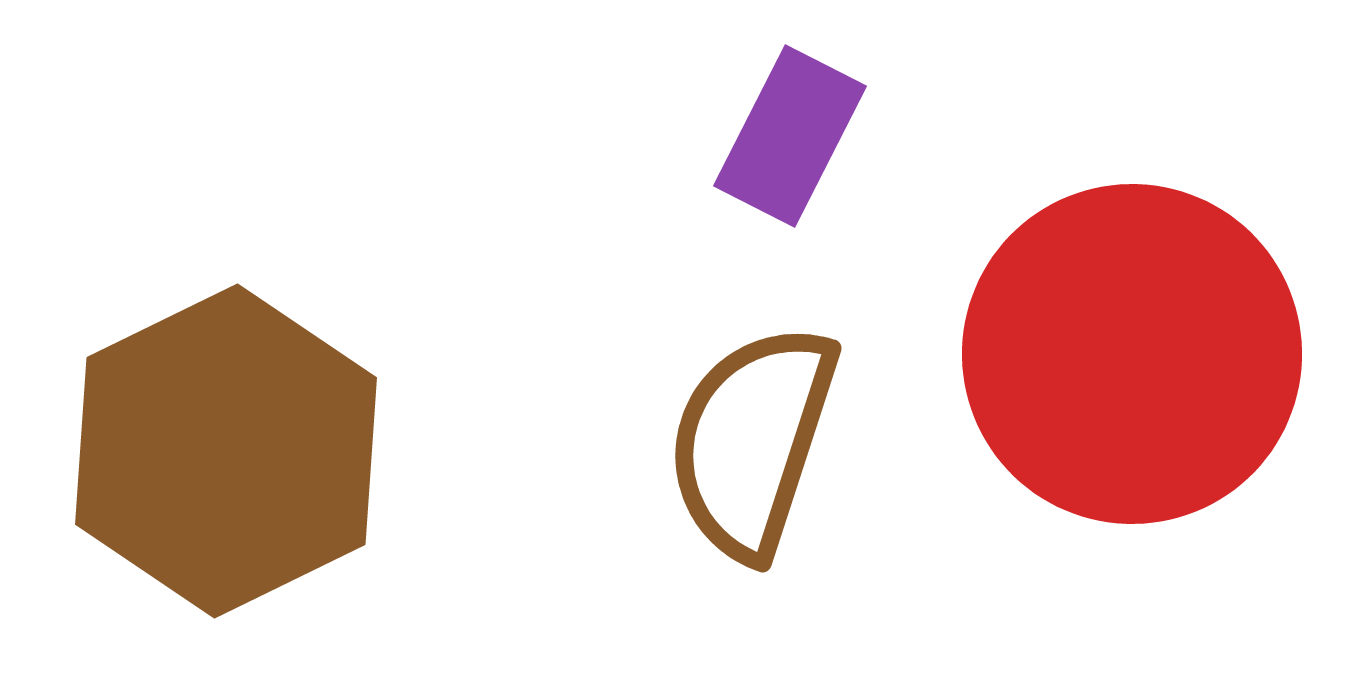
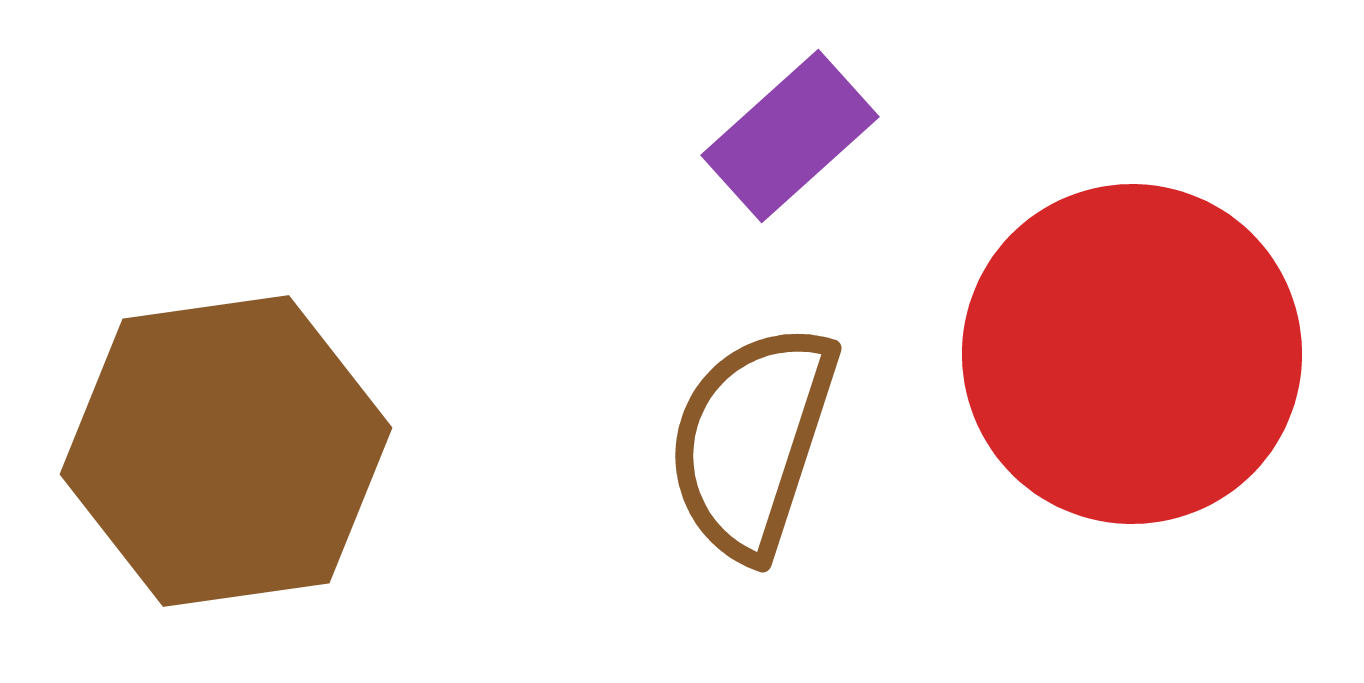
purple rectangle: rotated 21 degrees clockwise
brown hexagon: rotated 18 degrees clockwise
